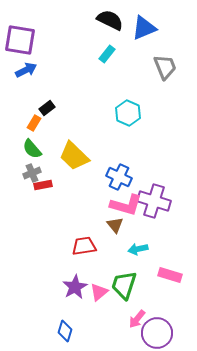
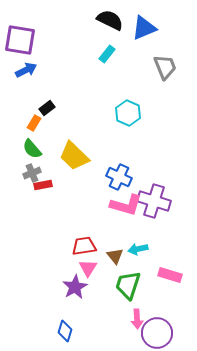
brown triangle: moved 31 px down
green trapezoid: moved 4 px right
pink triangle: moved 11 px left, 24 px up; rotated 18 degrees counterclockwise
pink arrow: rotated 42 degrees counterclockwise
